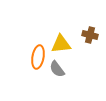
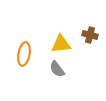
orange ellipse: moved 14 px left, 3 px up
